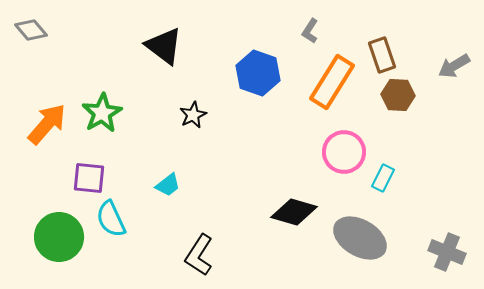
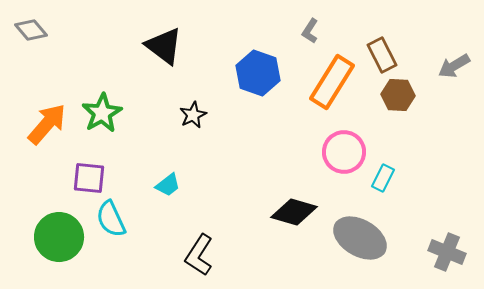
brown rectangle: rotated 8 degrees counterclockwise
